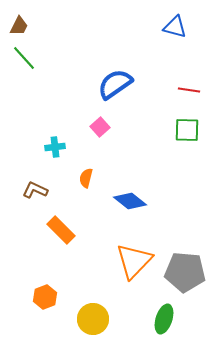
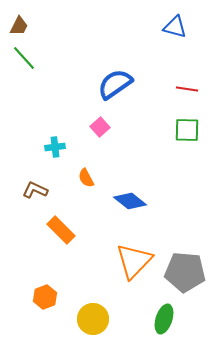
red line: moved 2 px left, 1 px up
orange semicircle: rotated 42 degrees counterclockwise
